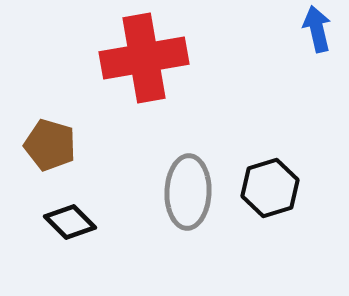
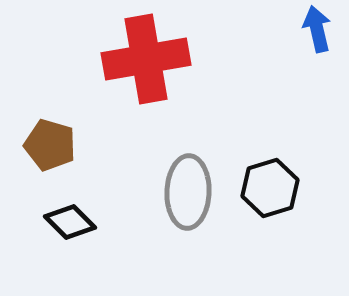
red cross: moved 2 px right, 1 px down
